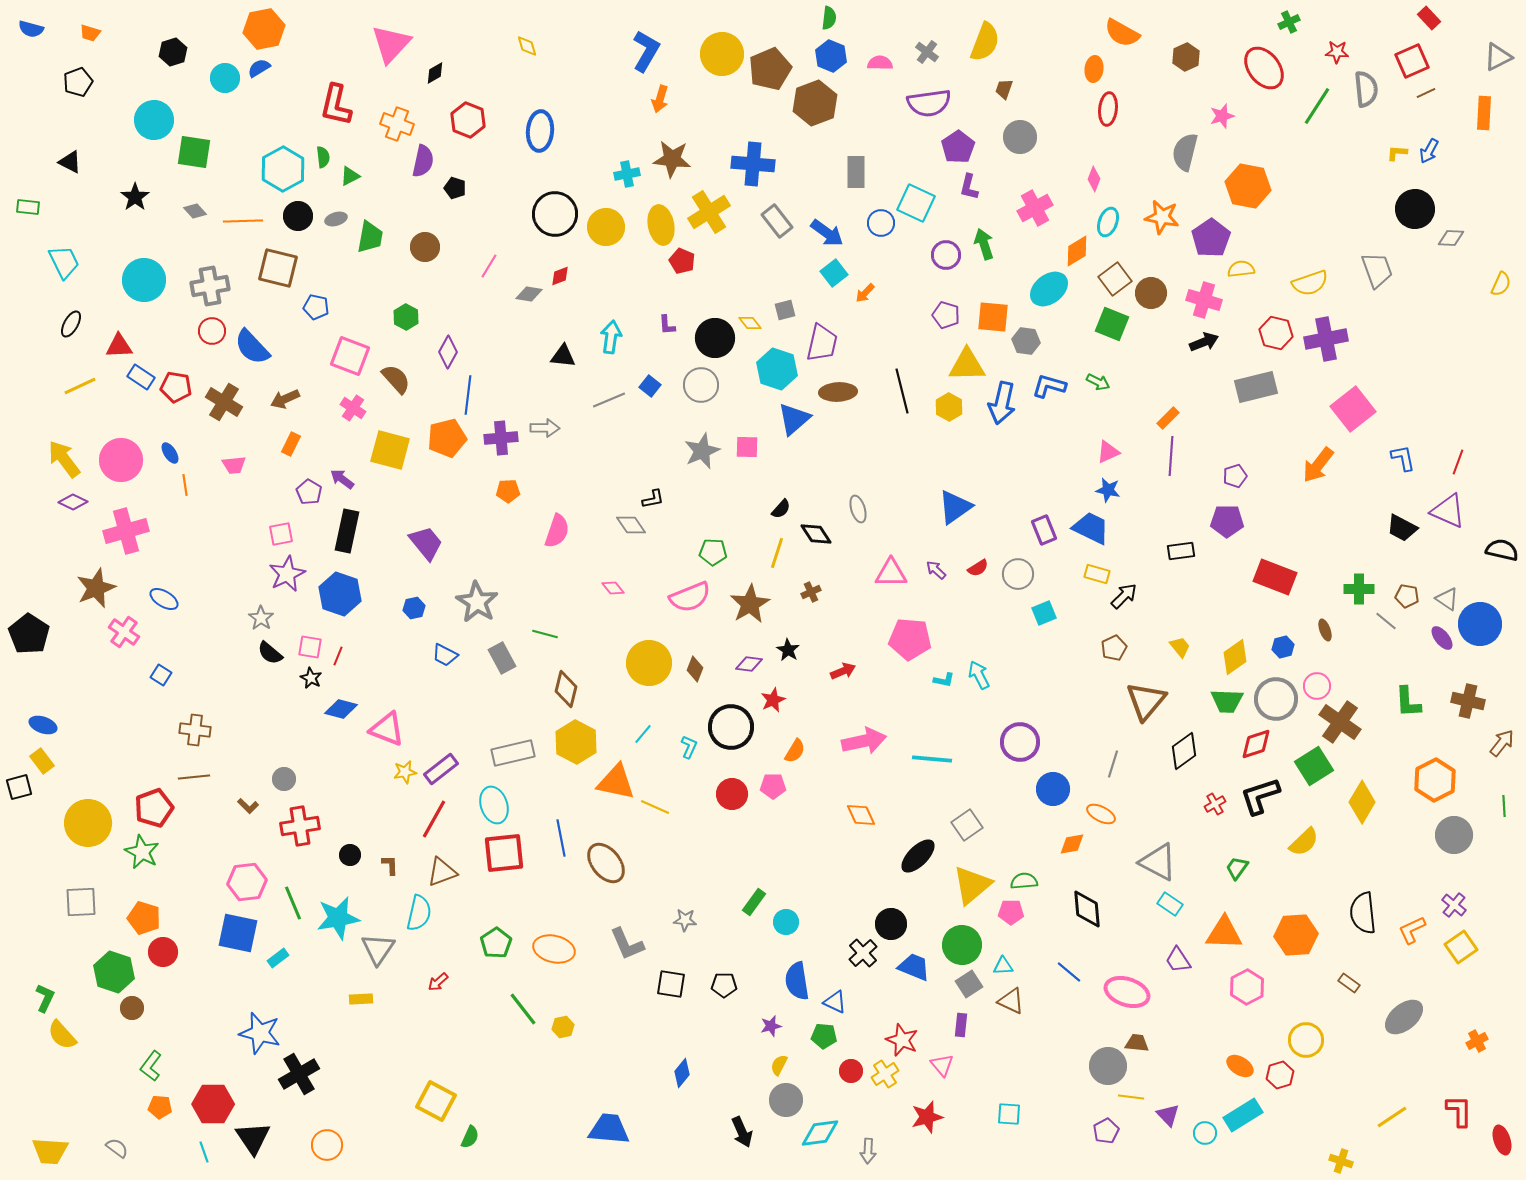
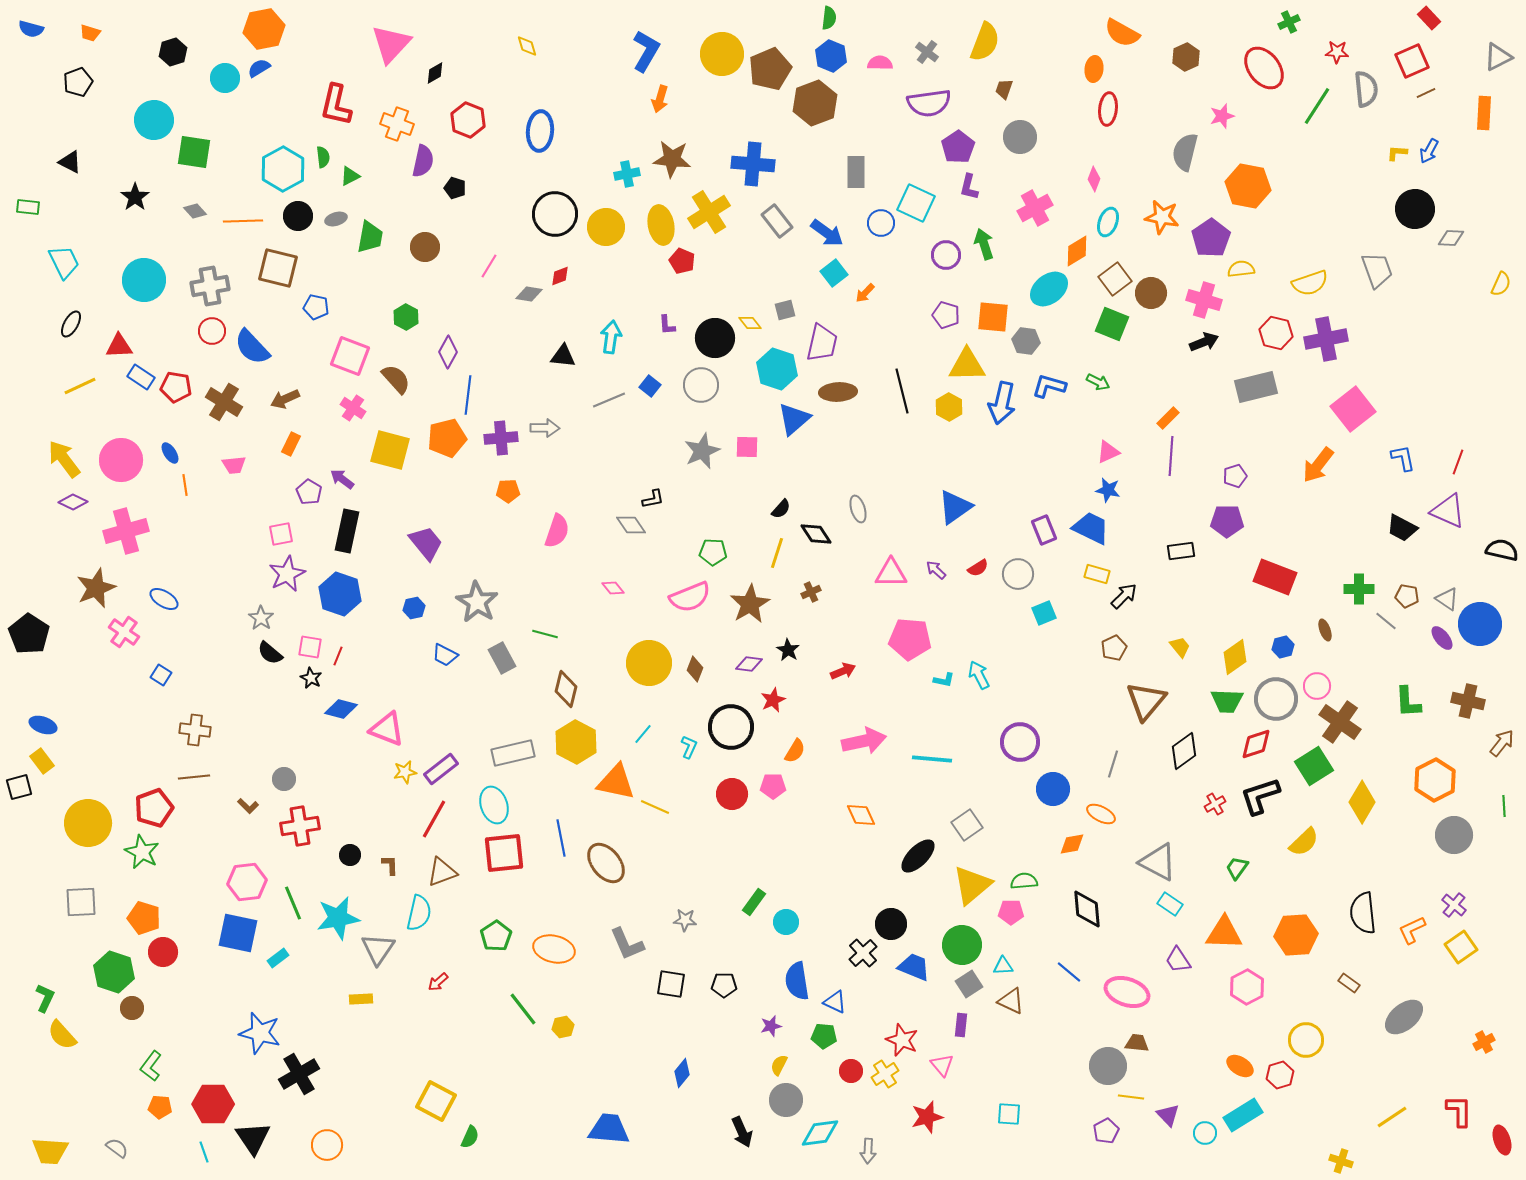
green pentagon at (496, 943): moved 7 px up
orange cross at (1477, 1041): moved 7 px right, 1 px down
